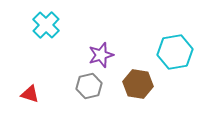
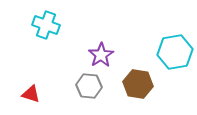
cyan cross: rotated 24 degrees counterclockwise
purple star: rotated 15 degrees counterclockwise
gray hexagon: rotated 20 degrees clockwise
red triangle: moved 1 px right
